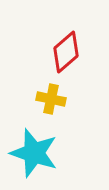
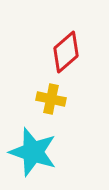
cyan star: moved 1 px left, 1 px up
